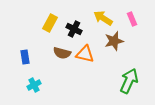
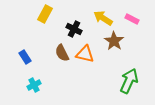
pink rectangle: rotated 40 degrees counterclockwise
yellow rectangle: moved 5 px left, 9 px up
brown star: rotated 24 degrees counterclockwise
brown semicircle: rotated 48 degrees clockwise
blue rectangle: rotated 24 degrees counterclockwise
